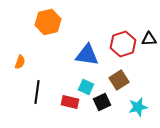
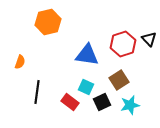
black triangle: rotated 49 degrees clockwise
red rectangle: rotated 24 degrees clockwise
cyan star: moved 8 px left, 2 px up
